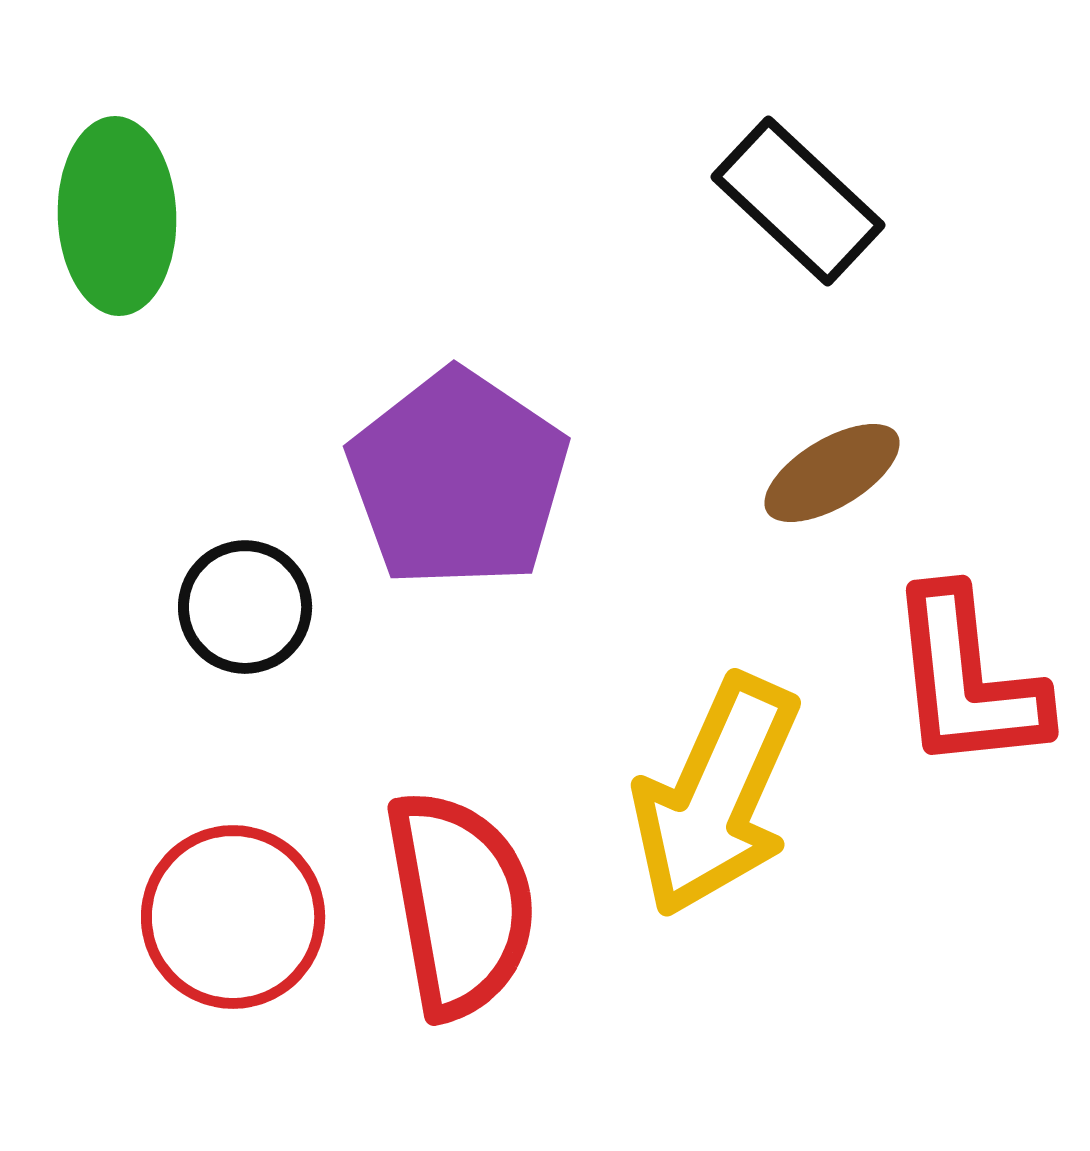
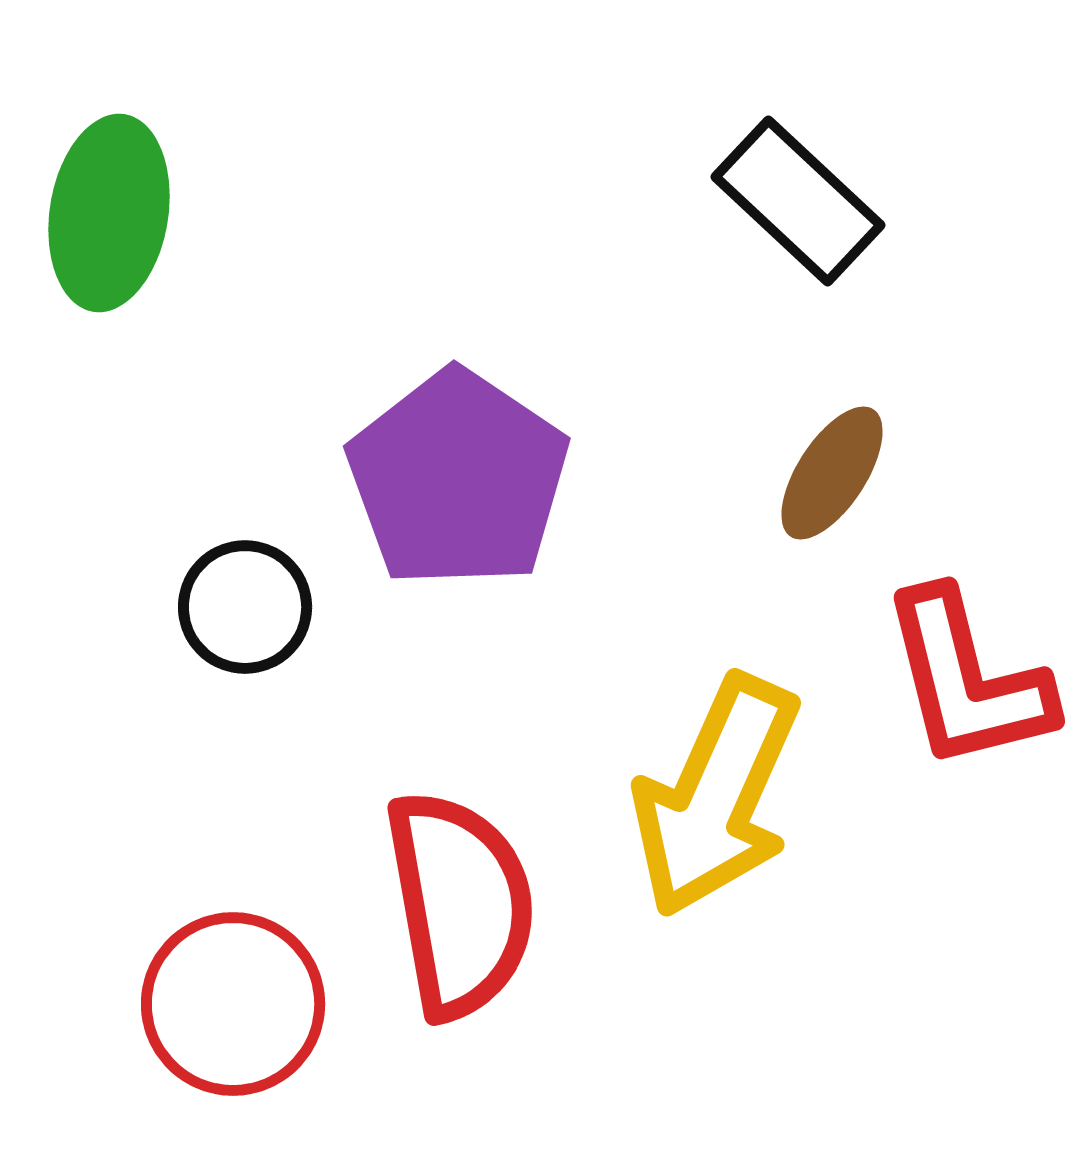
green ellipse: moved 8 px left, 3 px up; rotated 11 degrees clockwise
brown ellipse: rotated 26 degrees counterclockwise
red L-shape: rotated 8 degrees counterclockwise
red circle: moved 87 px down
